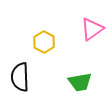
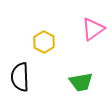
pink triangle: moved 1 px right
green trapezoid: moved 1 px right
